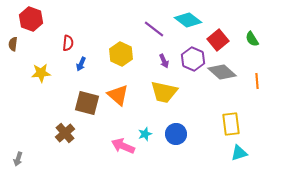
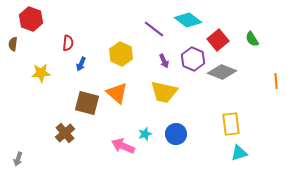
gray diamond: rotated 20 degrees counterclockwise
orange line: moved 19 px right
orange triangle: moved 1 px left, 2 px up
